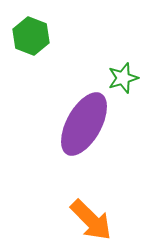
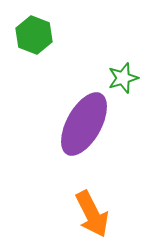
green hexagon: moved 3 px right, 1 px up
orange arrow: moved 1 px right, 6 px up; rotated 18 degrees clockwise
